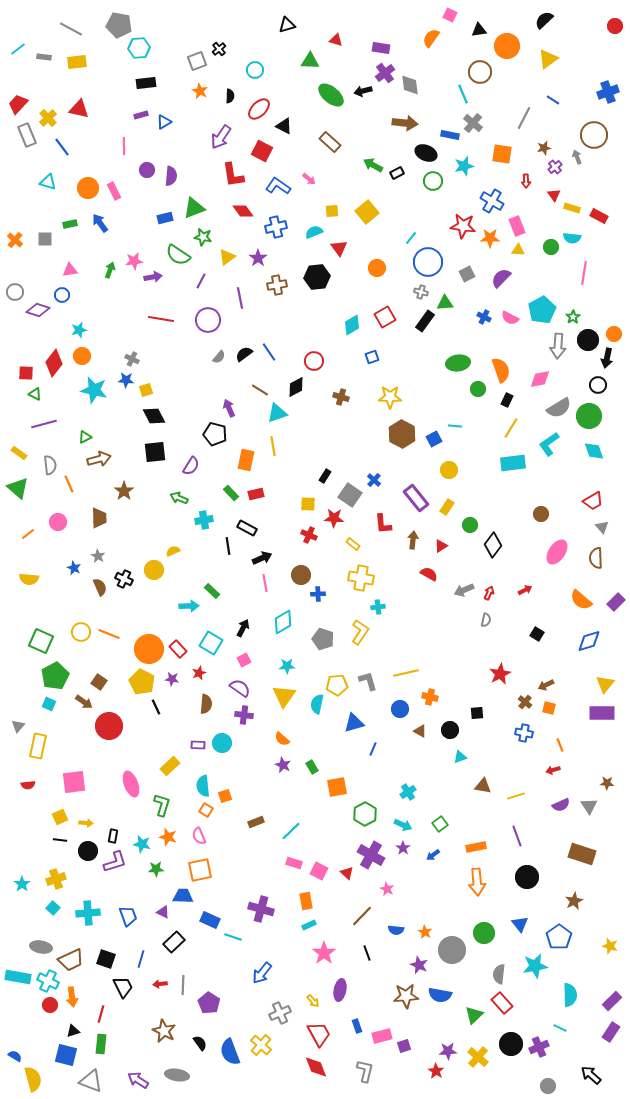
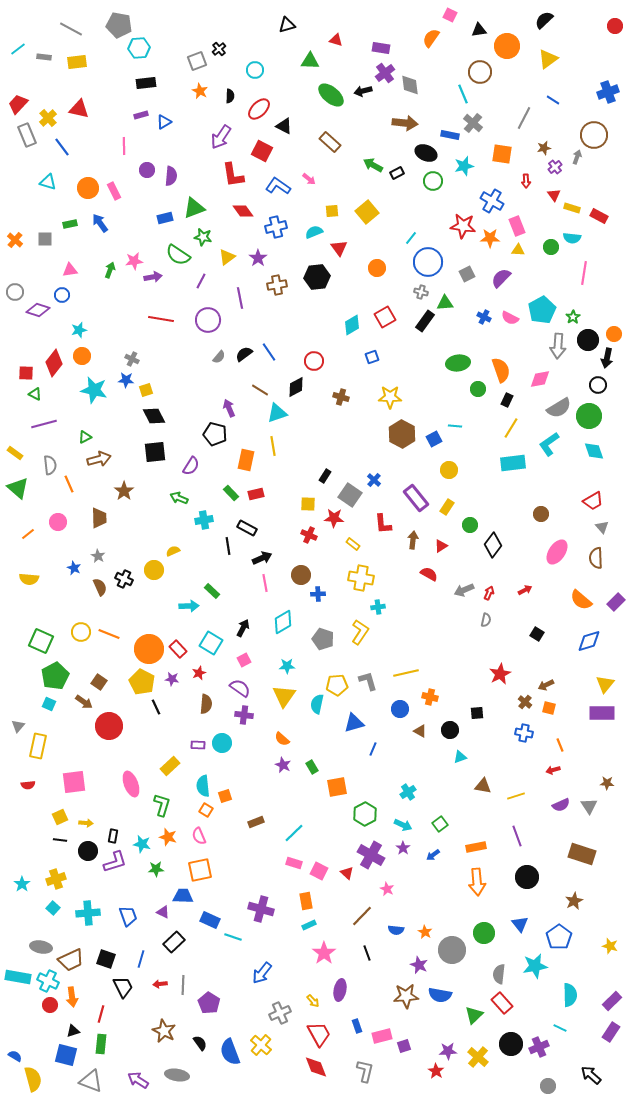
gray arrow at (577, 157): rotated 40 degrees clockwise
yellow rectangle at (19, 453): moved 4 px left
cyan line at (291, 831): moved 3 px right, 2 px down
